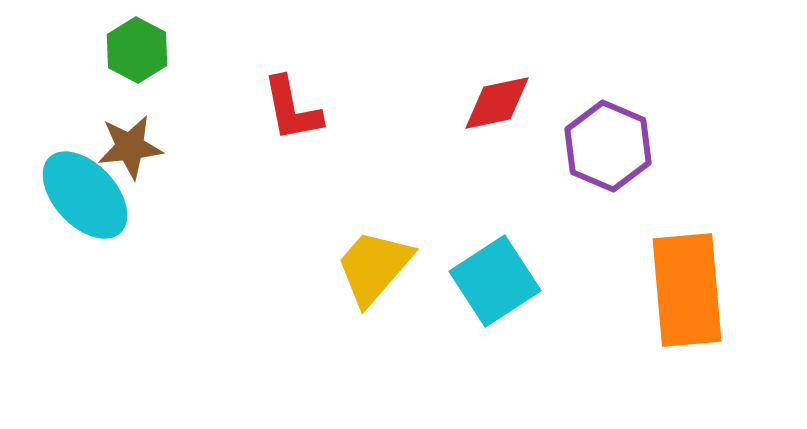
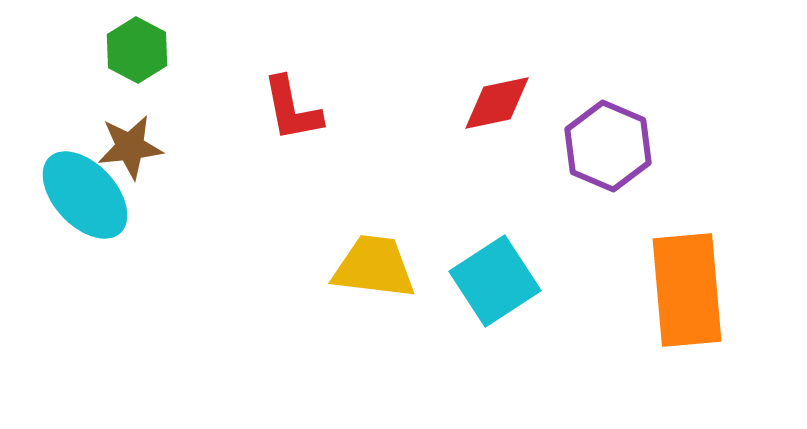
yellow trapezoid: rotated 56 degrees clockwise
